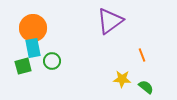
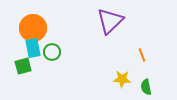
purple triangle: rotated 8 degrees counterclockwise
green circle: moved 9 px up
green semicircle: rotated 140 degrees counterclockwise
